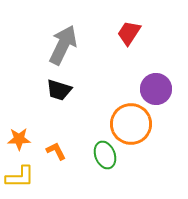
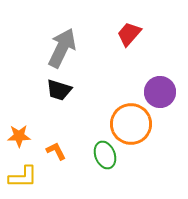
red trapezoid: moved 1 px down; rotated 8 degrees clockwise
gray arrow: moved 1 px left, 3 px down
purple circle: moved 4 px right, 3 px down
orange star: moved 3 px up
yellow L-shape: moved 3 px right
